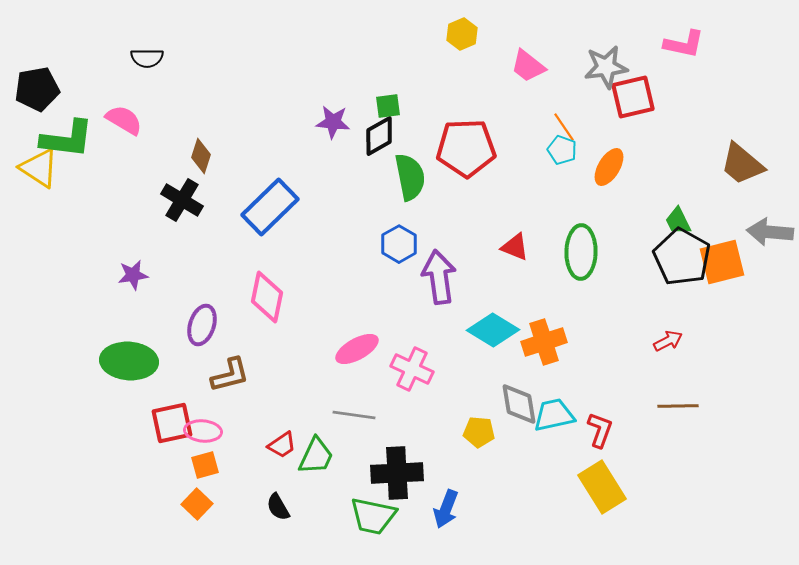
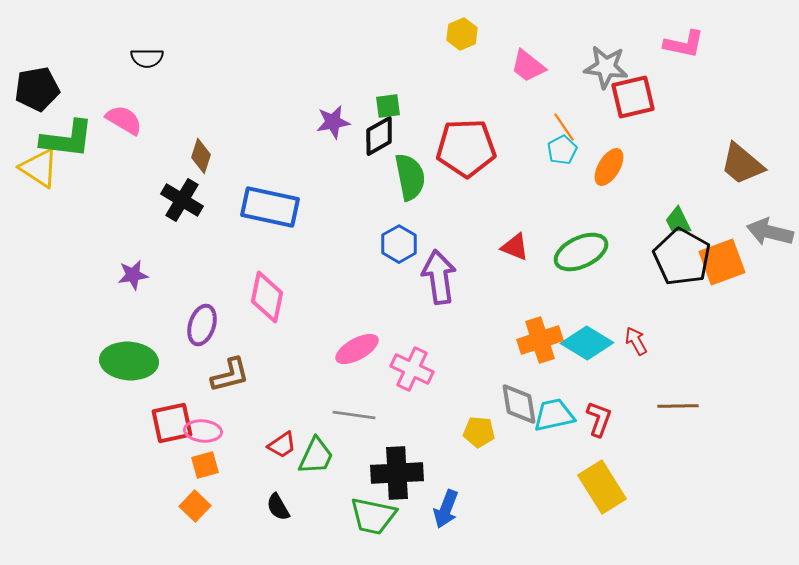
gray star at (606, 67): rotated 15 degrees clockwise
purple star at (333, 122): rotated 16 degrees counterclockwise
cyan pentagon at (562, 150): rotated 24 degrees clockwise
blue rectangle at (270, 207): rotated 56 degrees clockwise
gray arrow at (770, 232): rotated 9 degrees clockwise
green ellipse at (581, 252): rotated 64 degrees clockwise
orange square at (722, 262): rotated 6 degrees counterclockwise
cyan diamond at (493, 330): moved 94 px right, 13 px down
red arrow at (668, 341): moved 32 px left; rotated 92 degrees counterclockwise
orange cross at (544, 342): moved 4 px left, 2 px up
red L-shape at (600, 430): moved 1 px left, 11 px up
orange square at (197, 504): moved 2 px left, 2 px down
